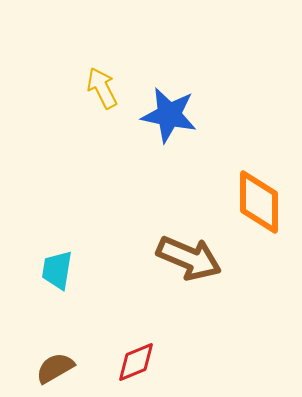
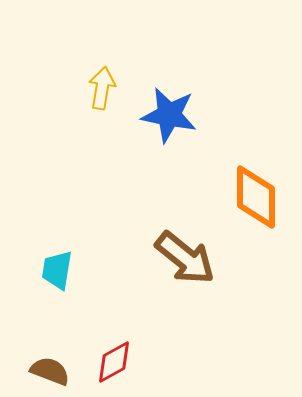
yellow arrow: rotated 36 degrees clockwise
orange diamond: moved 3 px left, 5 px up
brown arrow: moved 4 px left; rotated 16 degrees clockwise
red diamond: moved 22 px left; rotated 6 degrees counterclockwise
brown semicircle: moved 5 px left, 3 px down; rotated 51 degrees clockwise
